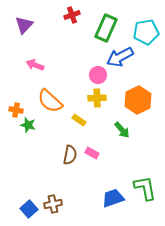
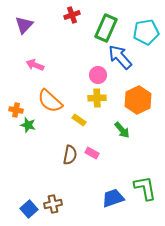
blue arrow: rotated 76 degrees clockwise
